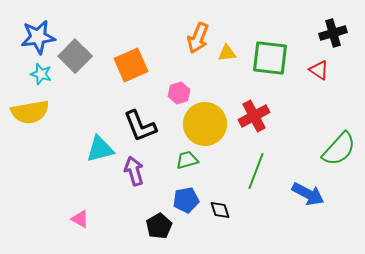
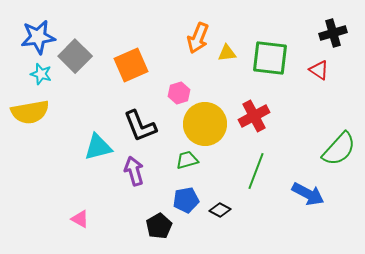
cyan triangle: moved 2 px left, 2 px up
black diamond: rotated 45 degrees counterclockwise
